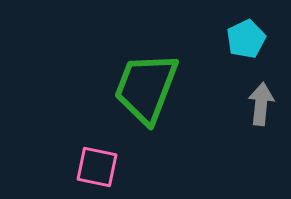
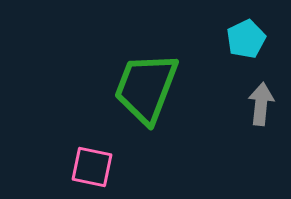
pink square: moved 5 px left
